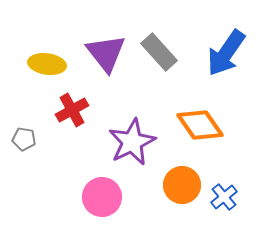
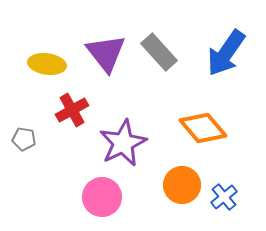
orange diamond: moved 3 px right, 3 px down; rotated 6 degrees counterclockwise
purple star: moved 9 px left, 1 px down
